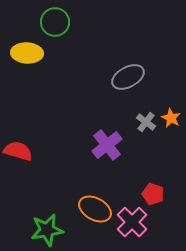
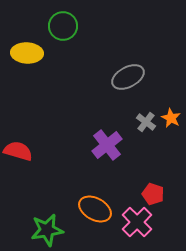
green circle: moved 8 px right, 4 px down
pink cross: moved 5 px right
